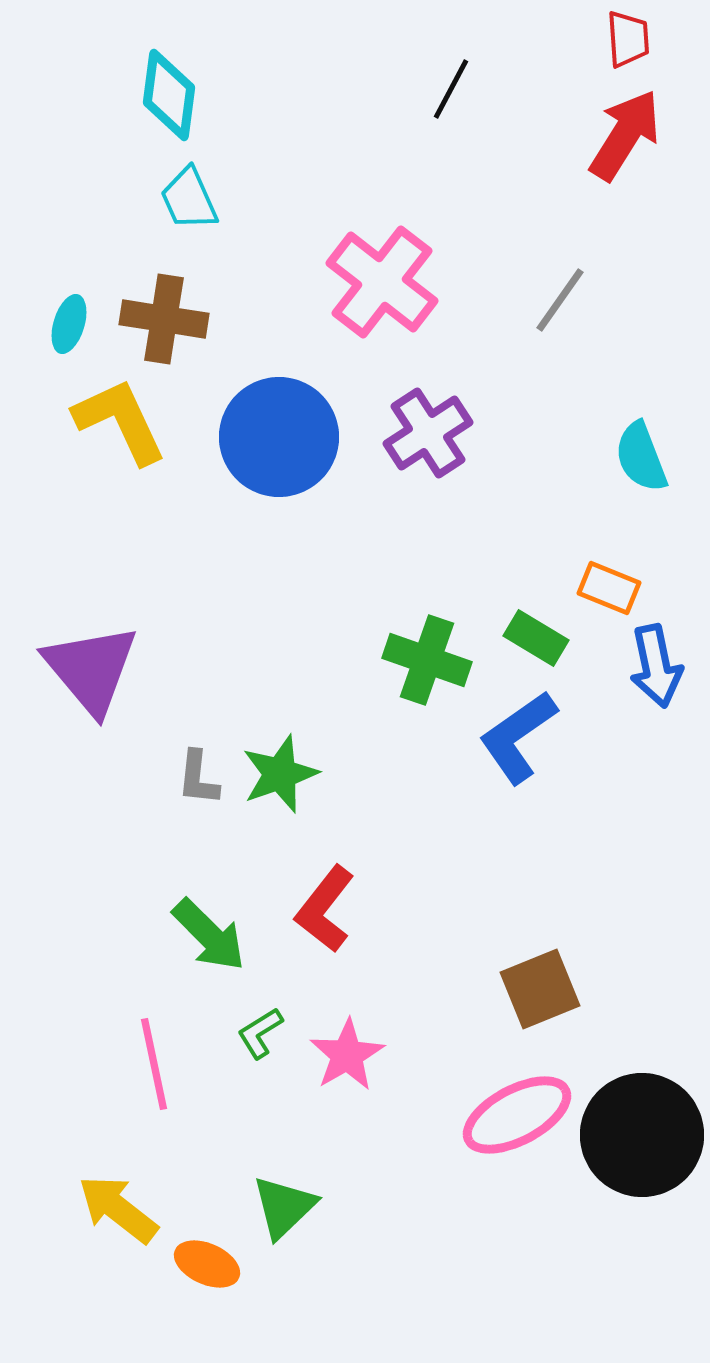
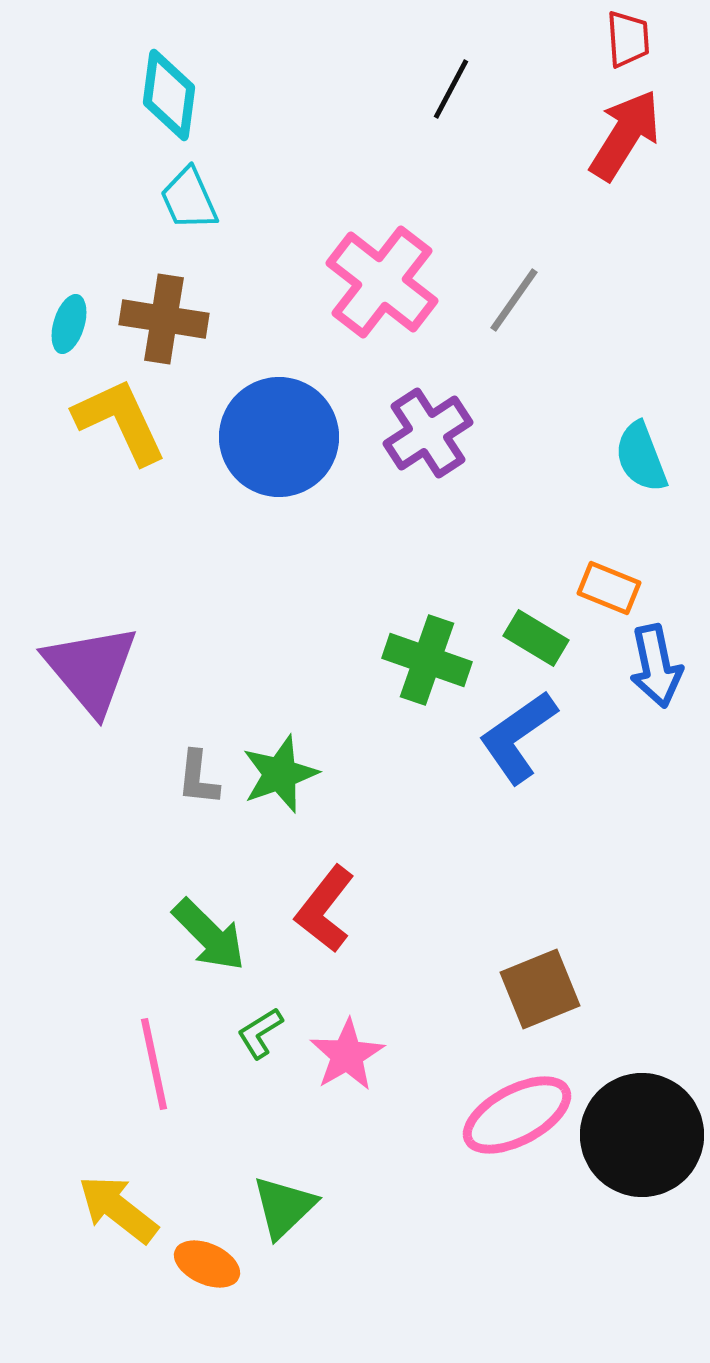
gray line: moved 46 px left
